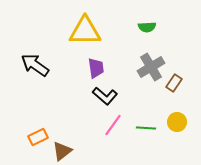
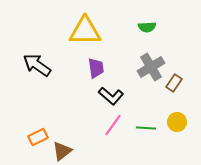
black arrow: moved 2 px right
black L-shape: moved 6 px right
